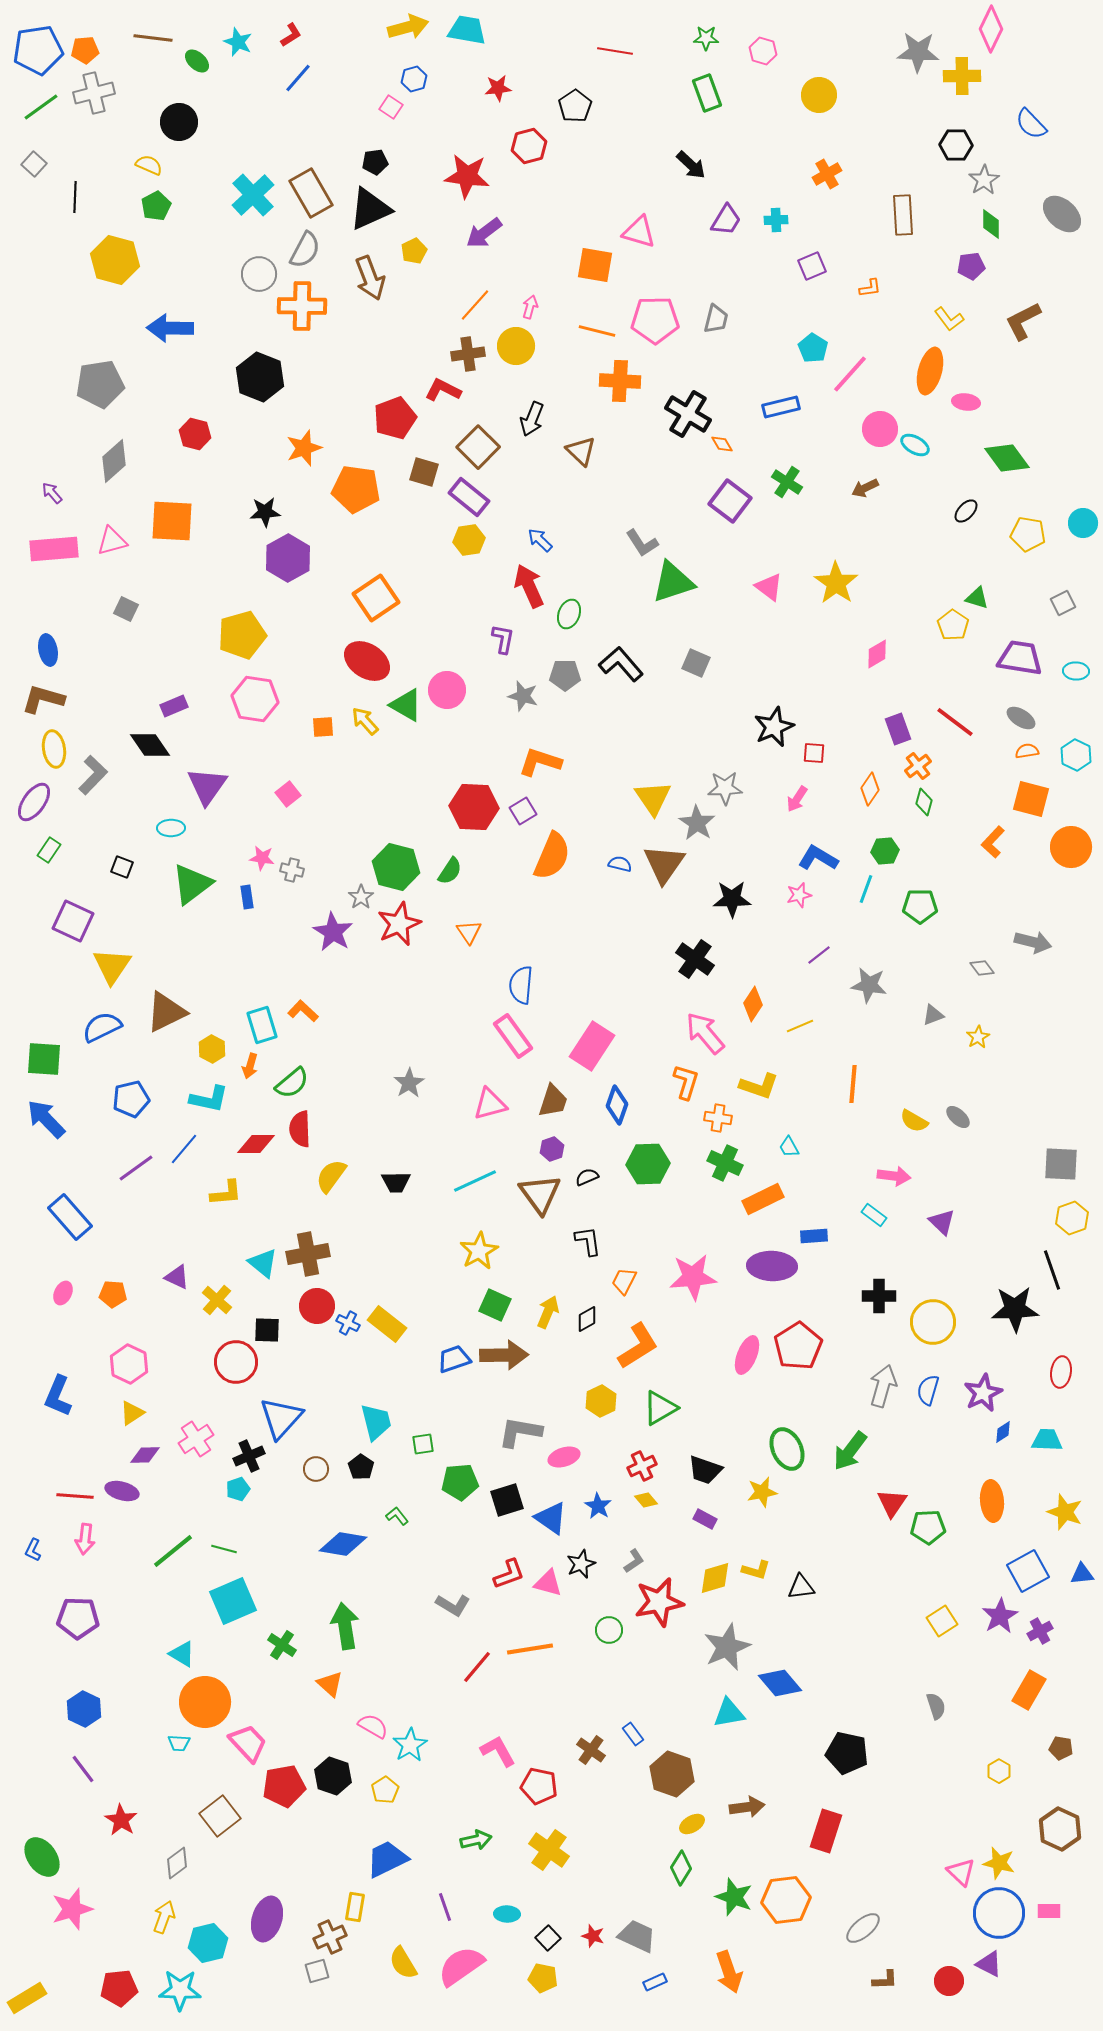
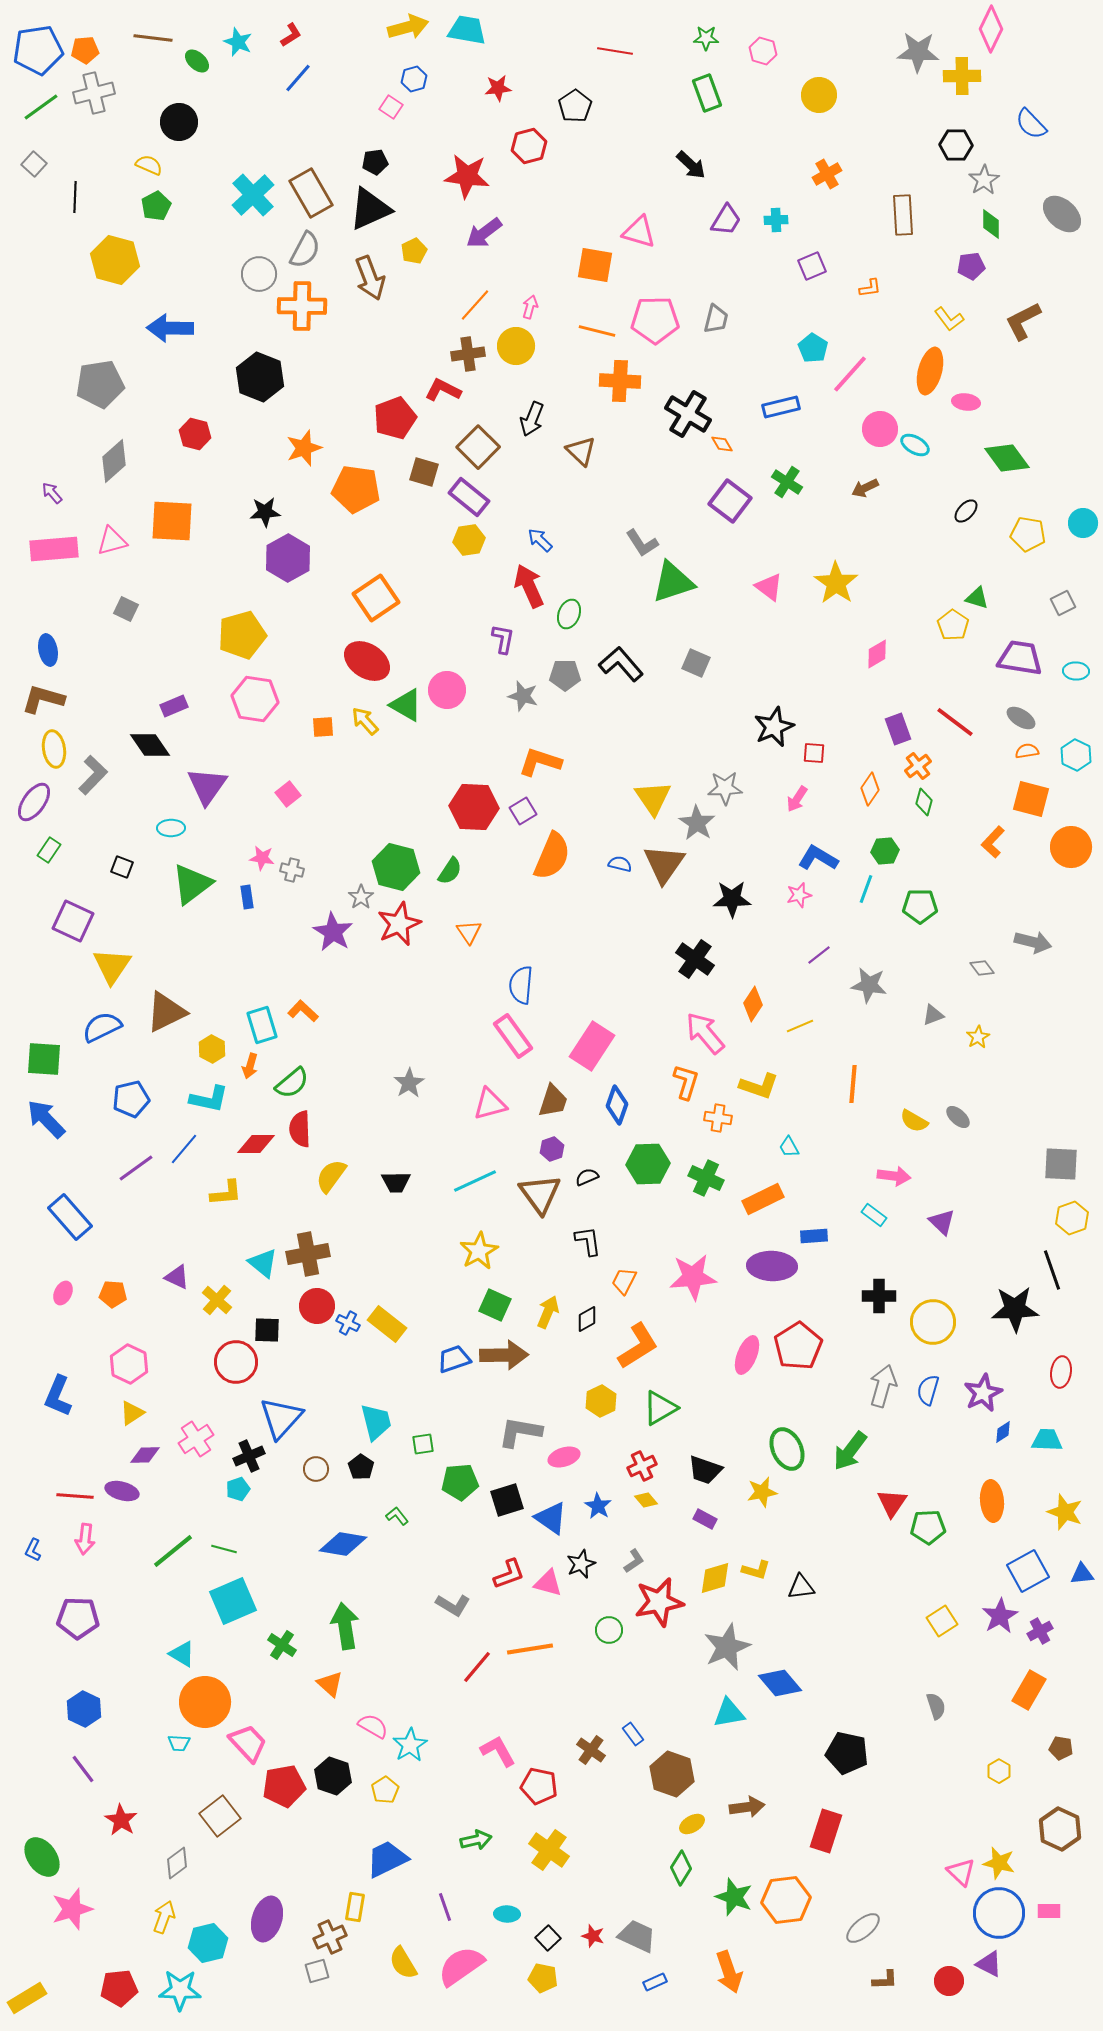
green cross at (725, 1163): moved 19 px left, 15 px down
